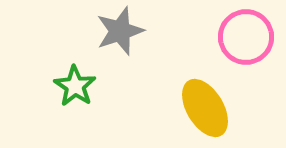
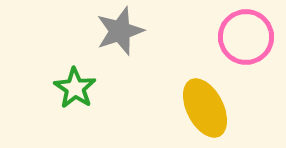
green star: moved 2 px down
yellow ellipse: rotated 4 degrees clockwise
